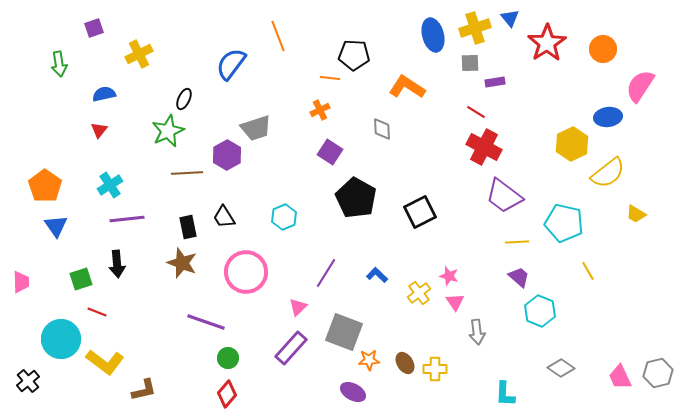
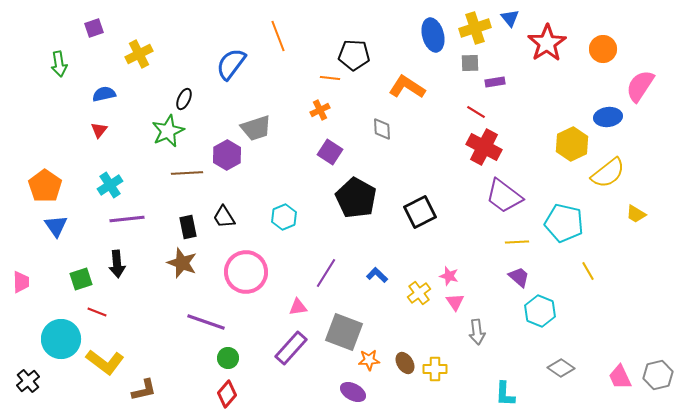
pink triangle at (298, 307): rotated 36 degrees clockwise
gray hexagon at (658, 373): moved 2 px down
